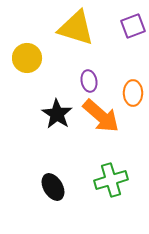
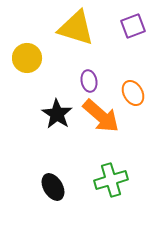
orange ellipse: rotated 30 degrees counterclockwise
